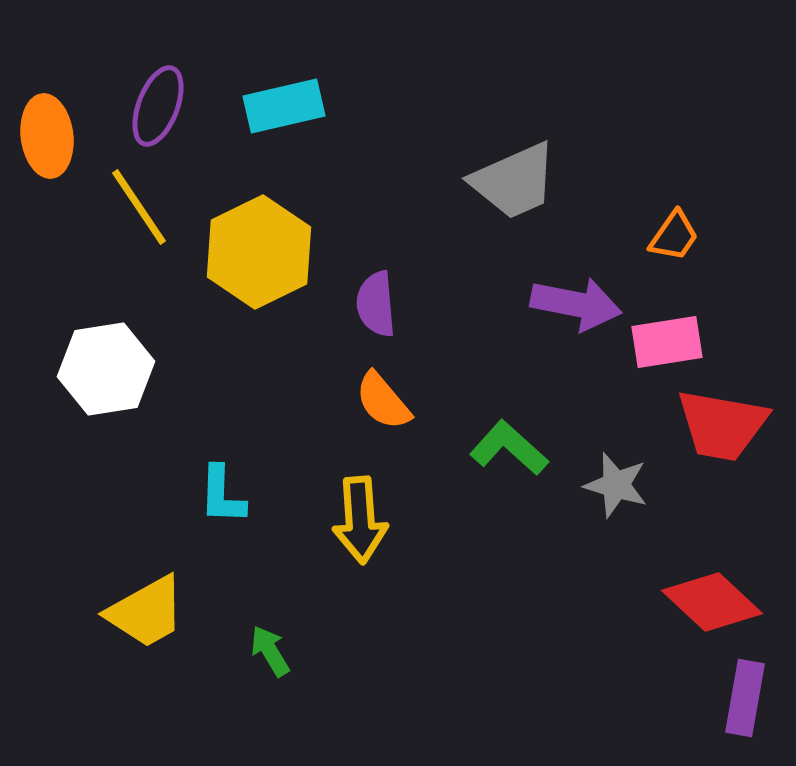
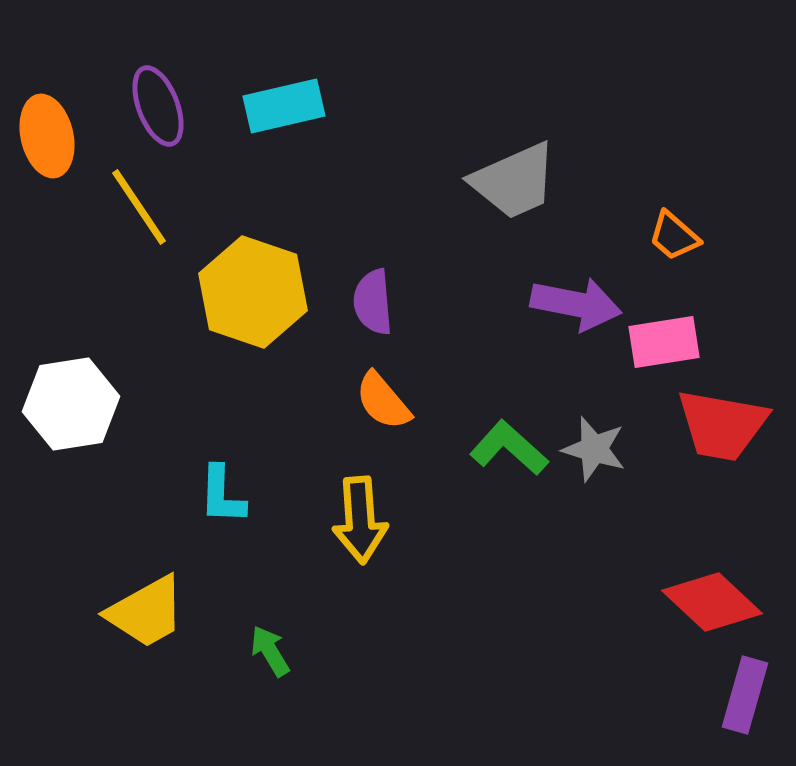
purple ellipse: rotated 42 degrees counterclockwise
orange ellipse: rotated 6 degrees counterclockwise
orange trapezoid: rotated 96 degrees clockwise
yellow hexagon: moved 6 px left, 40 px down; rotated 15 degrees counterclockwise
purple semicircle: moved 3 px left, 2 px up
pink rectangle: moved 3 px left
white hexagon: moved 35 px left, 35 px down
gray star: moved 22 px left, 36 px up
purple rectangle: moved 3 px up; rotated 6 degrees clockwise
